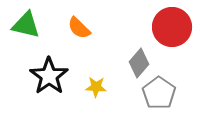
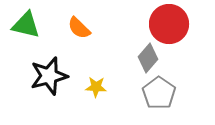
red circle: moved 3 px left, 3 px up
gray diamond: moved 9 px right, 5 px up
black star: rotated 21 degrees clockwise
